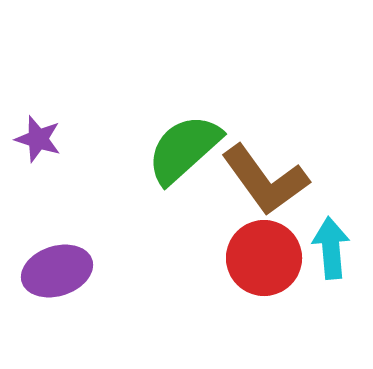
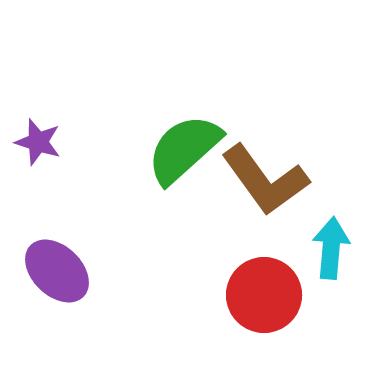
purple star: moved 3 px down
cyan arrow: rotated 10 degrees clockwise
red circle: moved 37 px down
purple ellipse: rotated 62 degrees clockwise
